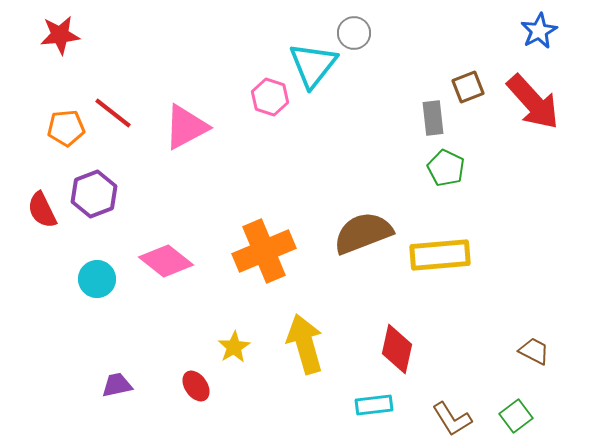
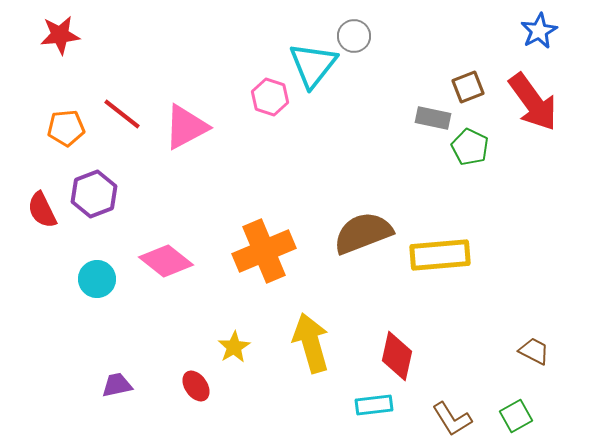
gray circle: moved 3 px down
red arrow: rotated 6 degrees clockwise
red line: moved 9 px right, 1 px down
gray rectangle: rotated 72 degrees counterclockwise
green pentagon: moved 24 px right, 21 px up
yellow arrow: moved 6 px right, 1 px up
red diamond: moved 7 px down
green square: rotated 8 degrees clockwise
